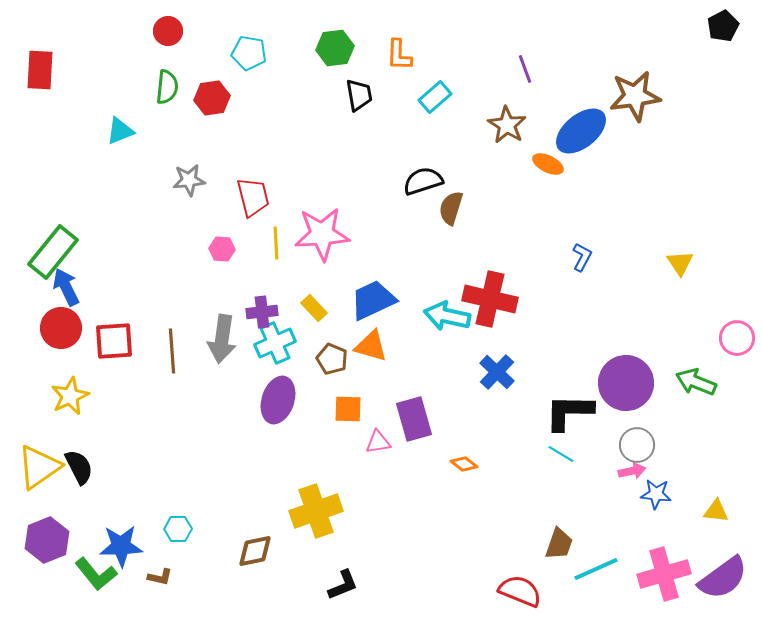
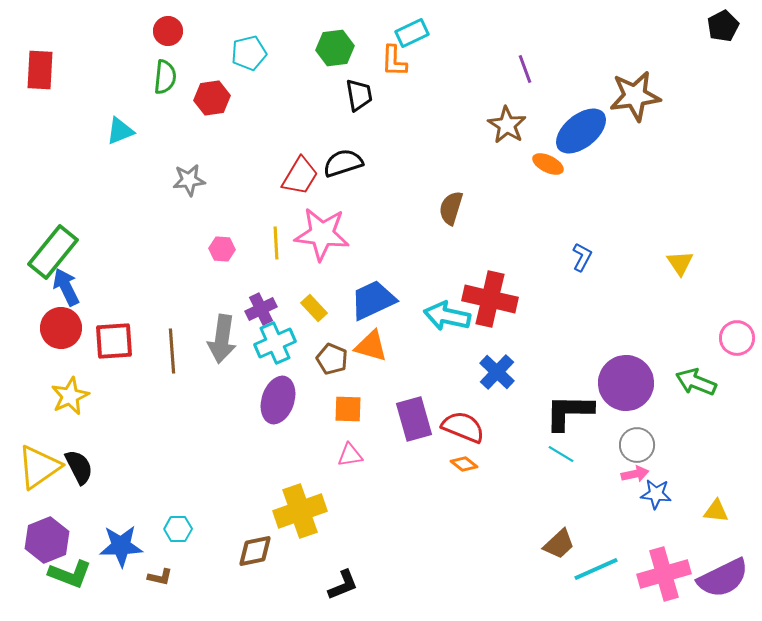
cyan pentagon at (249, 53): rotated 24 degrees counterclockwise
orange L-shape at (399, 55): moved 5 px left, 6 px down
green semicircle at (167, 87): moved 2 px left, 10 px up
cyan rectangle at (435, 97): moved 23 px left, 64 px up; rotated 16 degrees clockwise
black semicircle at (423, 181): moved 80 px left, 18 px up
red trapezoid at (253, 197): moved 47 px right, 21 px up; rotated 45 degrees clockwise
pink star at (322, 234): rotated 10 degrees clockwise
purple cross at (262, 312): moved 1 px left, 3 px up; rotated 20 degrees counterclockwise
pink triangle at (378, 442): moved 28 px left, 13 px down
pink arrow at (632, 471): moved 3 px right, 3 px down
yellow cross at (316, 511): moved 16 px left
brown trapezoid at (559, 544): rotated 28 degrees clockwise
green L-shape at (96, 574): moved 26 px left; rotated 30 degrees counterclockwise
purple semicircle at (723, 578): rotated 10 degrees clockwise
red semicircle at (520, 591): moved 57 px left, 164 px up
